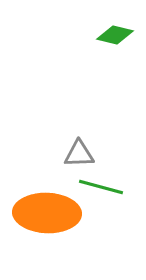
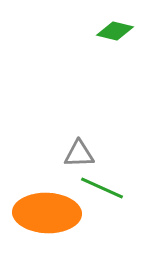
green diamond: moved 4 px up
green line: moved 1 px right, 1 px down; rotated 9 degrees clockwise
